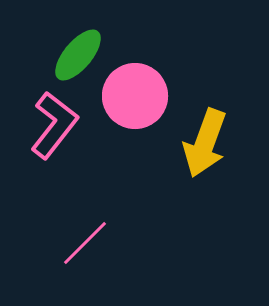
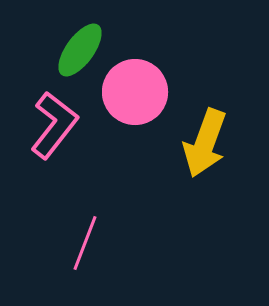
green ellipse: moved 2 px right, 5 px up; rotated 4 degrees counterclockwise
pink circle: moved 4 px up
pink line: rotated 24 degrees counterclockwise
